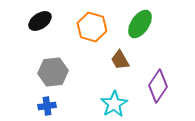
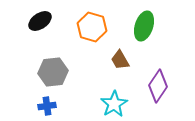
green ellipse: moved 4 px right, 2 px down; rotated 16 degrees counterclockwise
